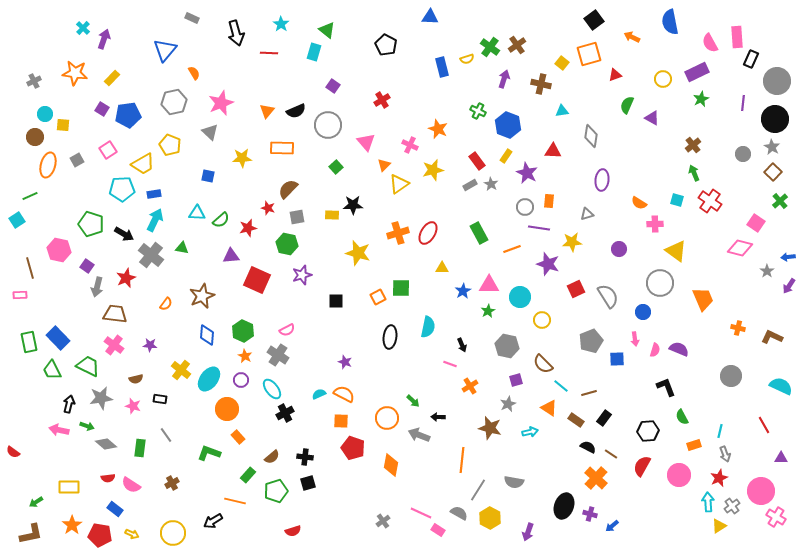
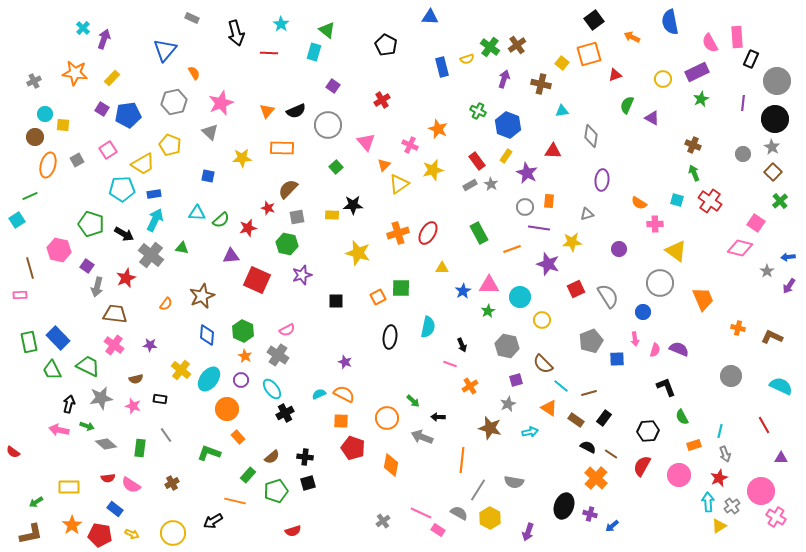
brown cross at (693, 145): rotated 28 degrees counterclockwise
gray arrow at (419, 435): moved 3 px right, 2 px down
